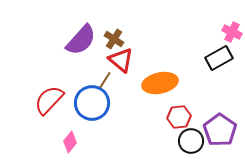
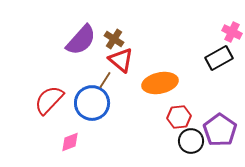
pink diamond: rotated 30 degrees clockwise
